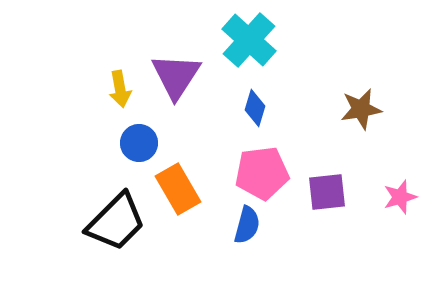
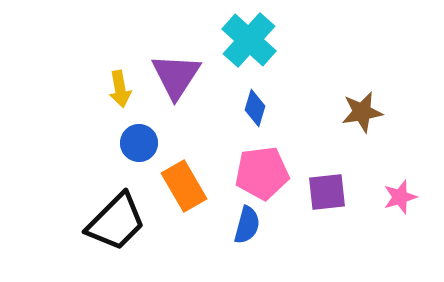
brown star: moved 1 px right, 3 px down
orange rectangle: moved 6 px right, 3 px up
